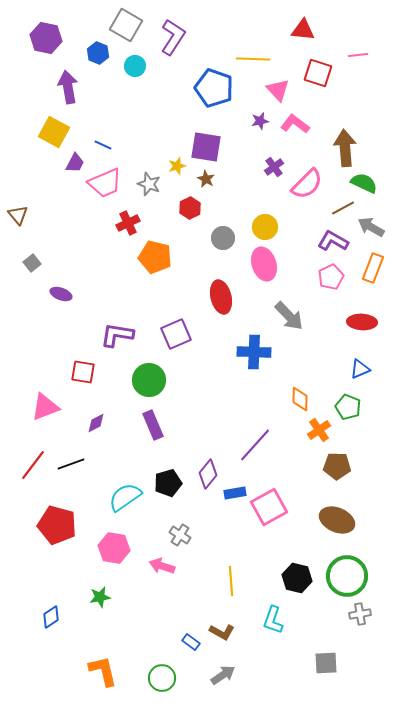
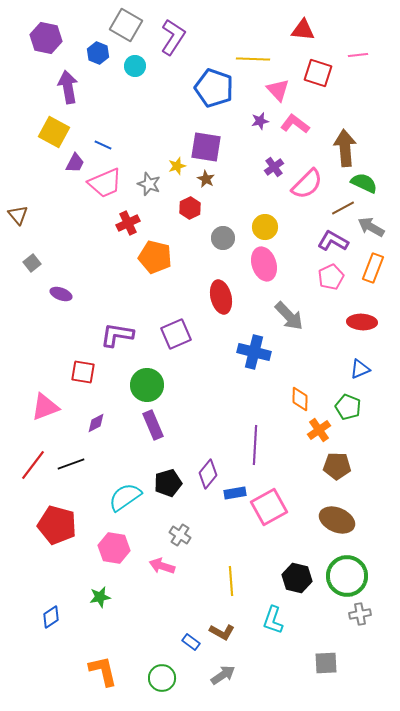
blue cross at (254, 352): rotated 12 degrees clockwise
green circle at (149, 380): moved 2 px left, 5 px down
purple line at (255, 445): rotated 39 degrees counterclockwise
